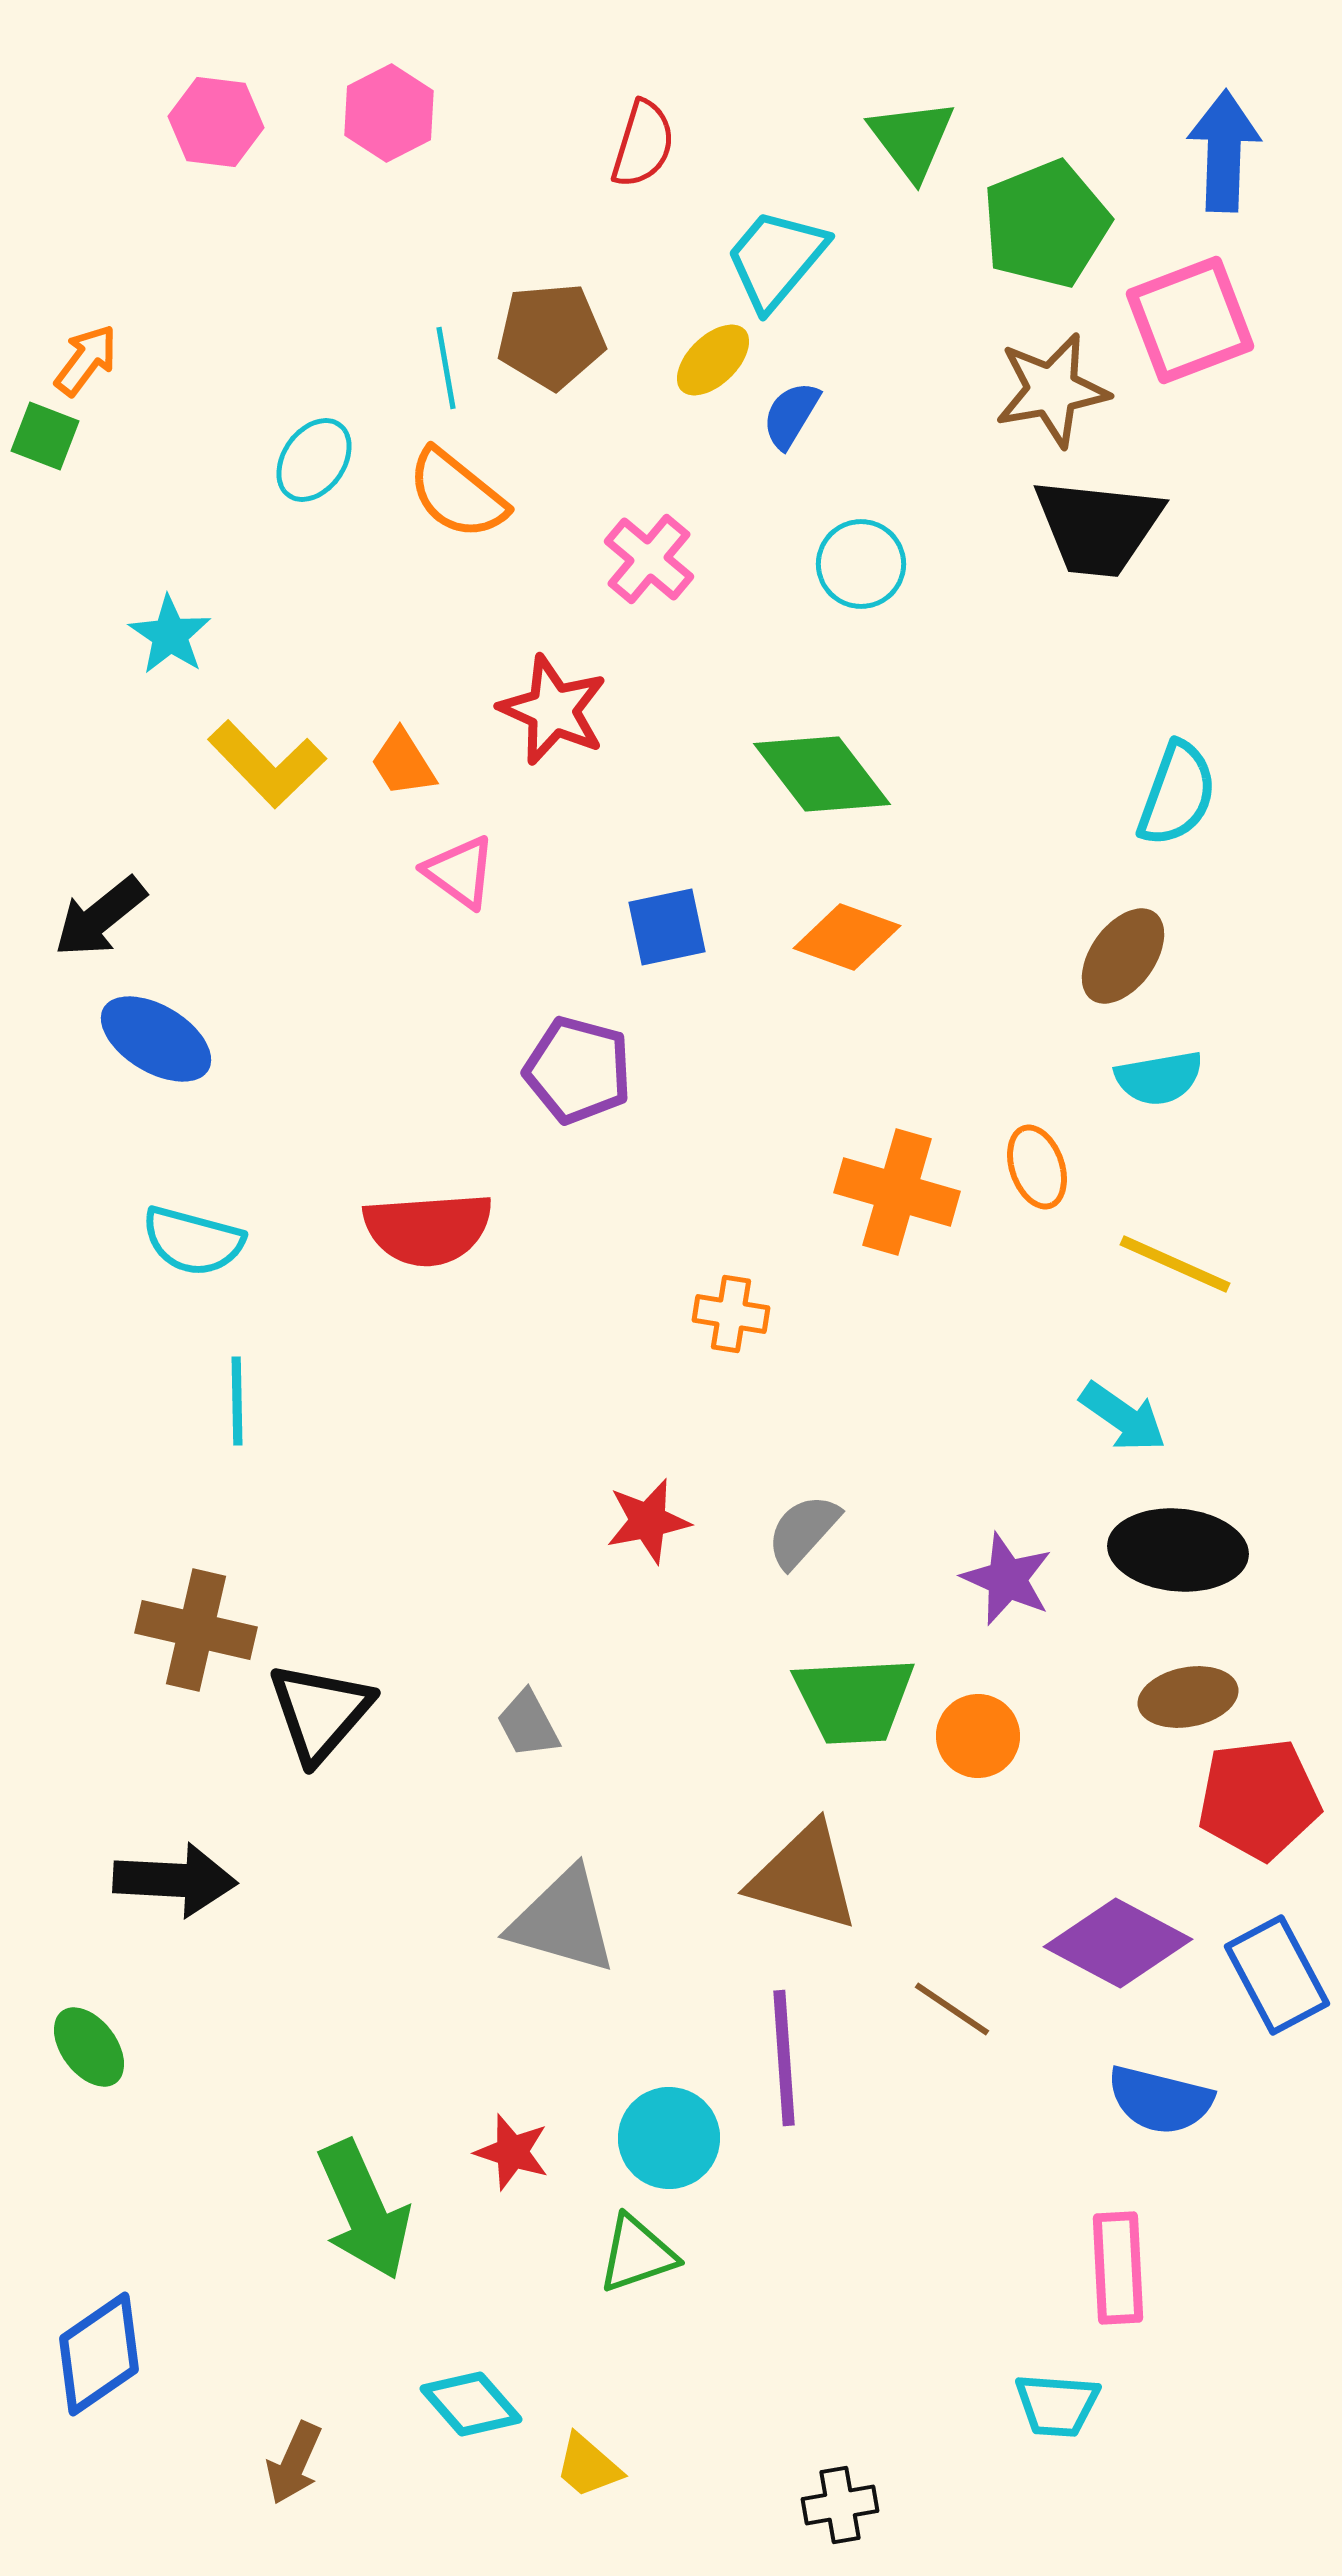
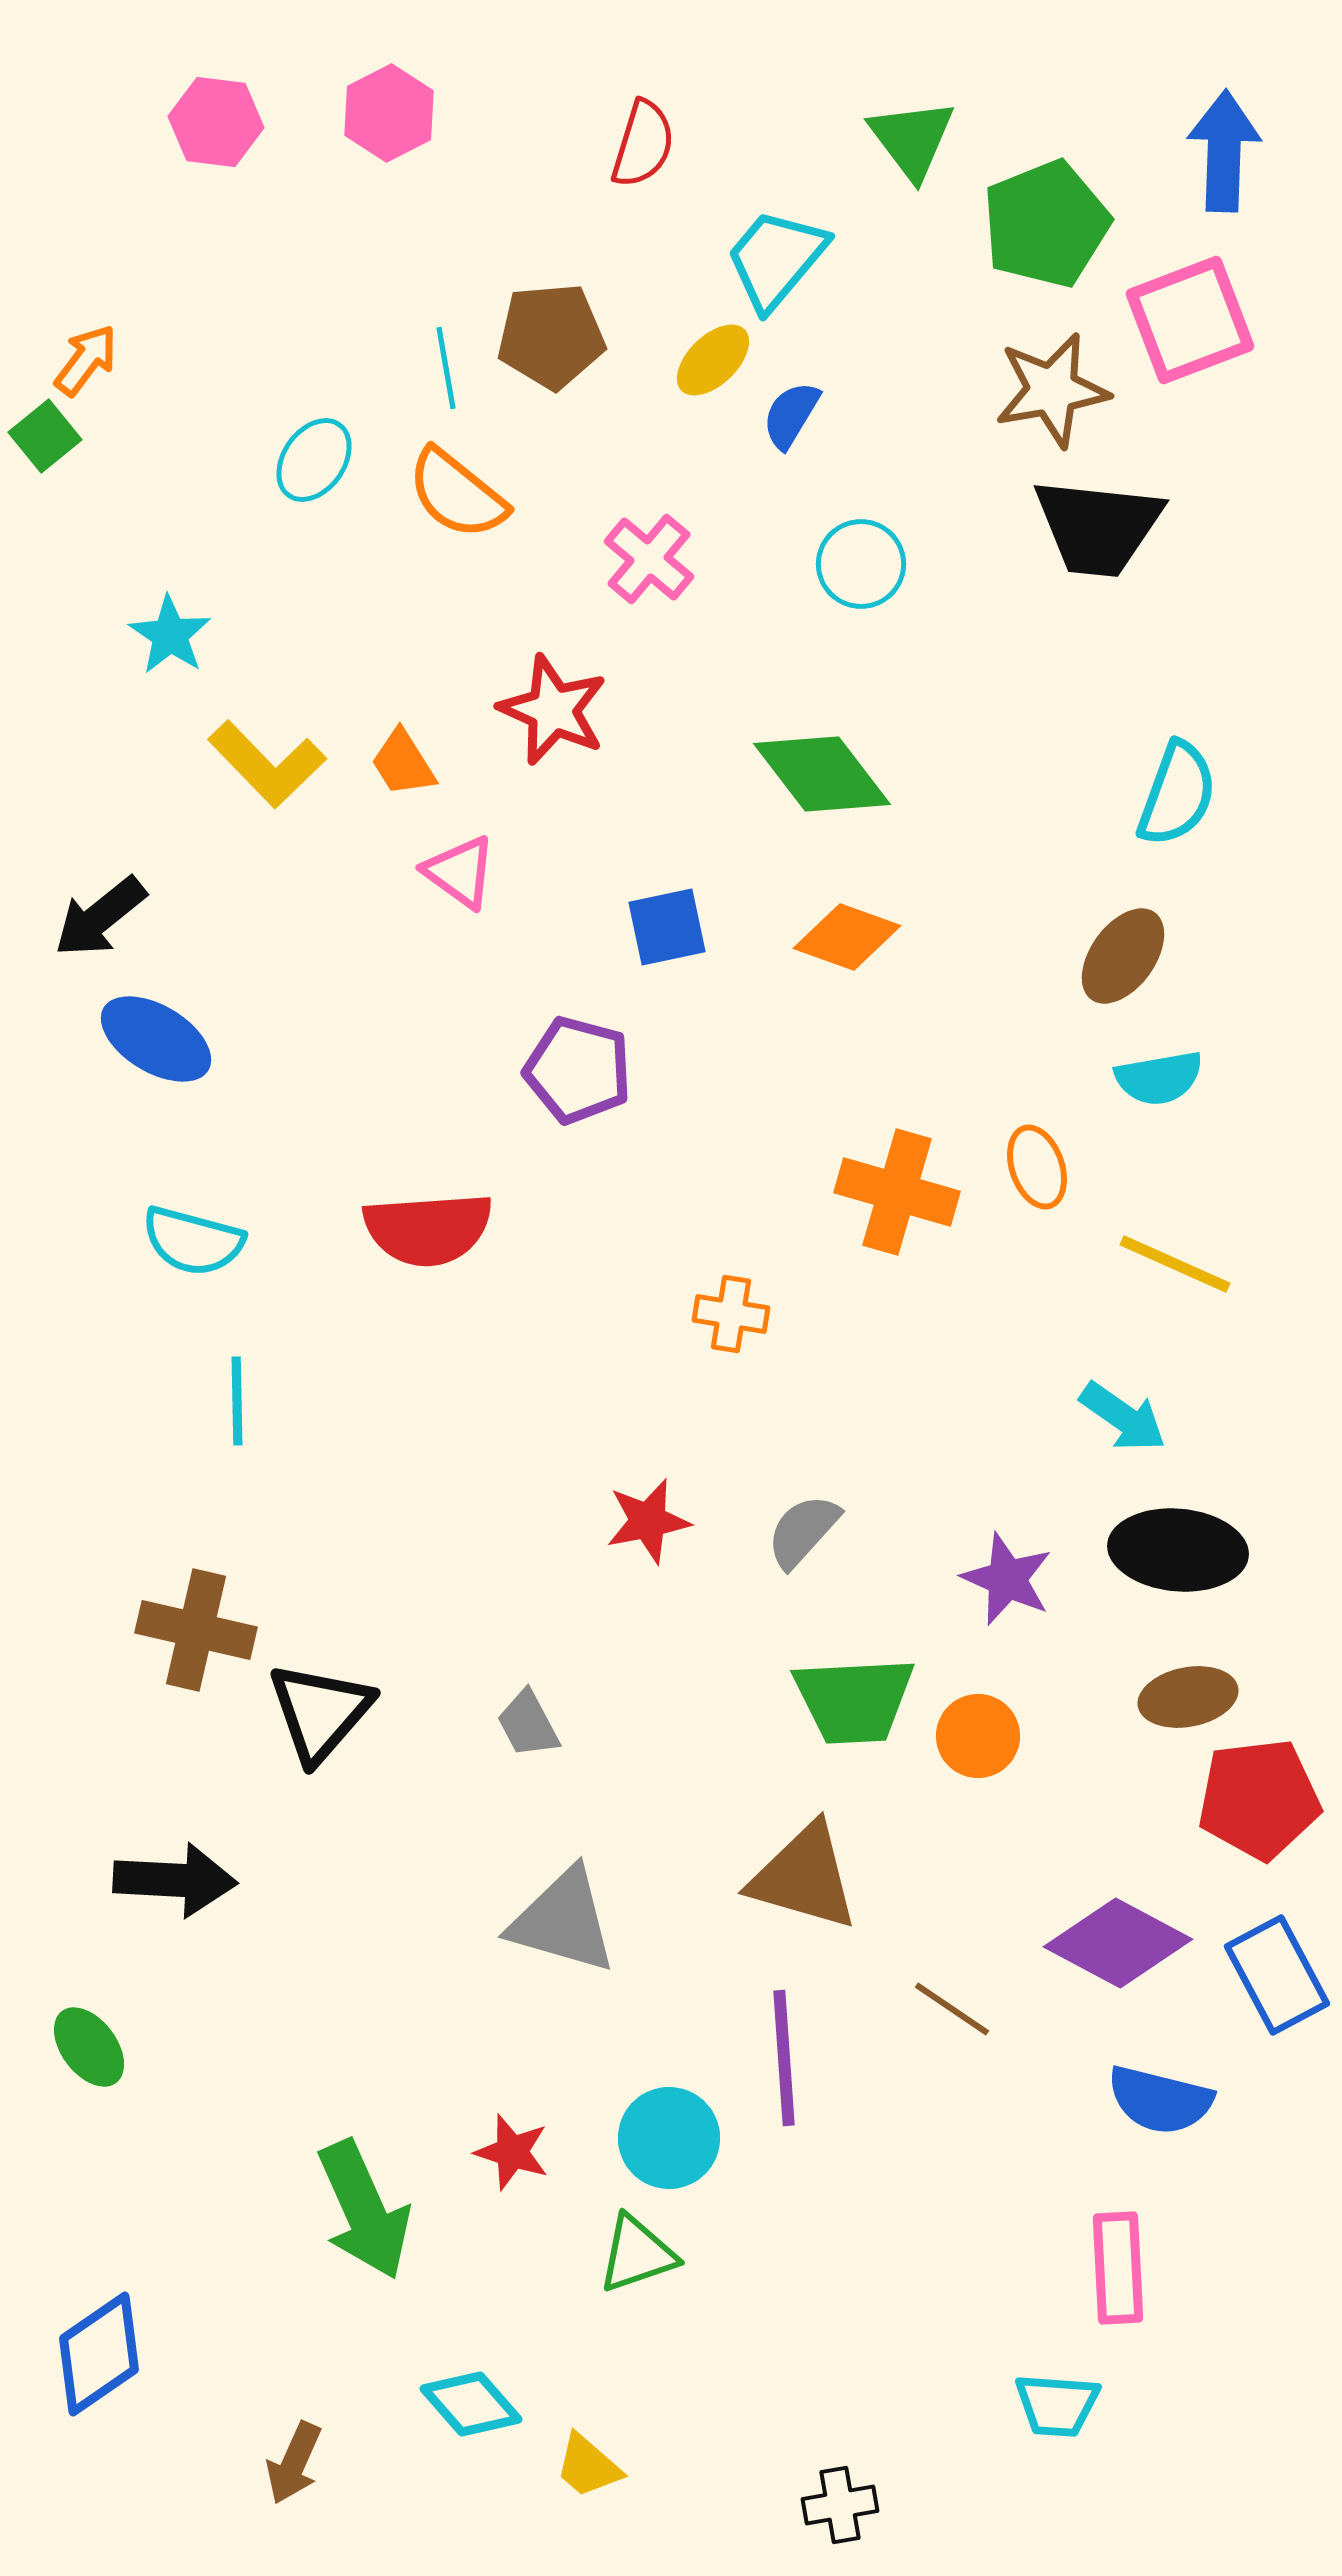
green square at (45, 436): rotated 30 degrees clockwise
